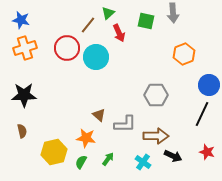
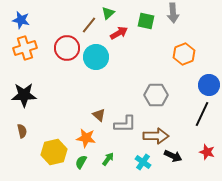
brown line: moved 1 px right
red arrow: rotated 96 degrees counterclockwise
